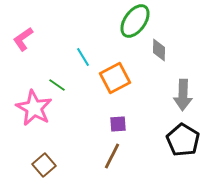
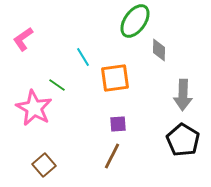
orange square: rotated 20 degrees clockwise
